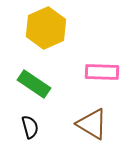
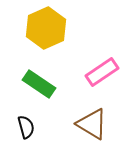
pink rectangle: rotated 36 degrees counterclockwise
green rectangle: moved 5 px right
black semicircle: moved 4 px left
